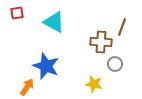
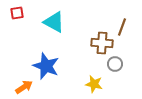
brown cross: moved 1 px right, 1 px down
orange arrow: moved 3 px left; rotated 24 degrees clockwise
